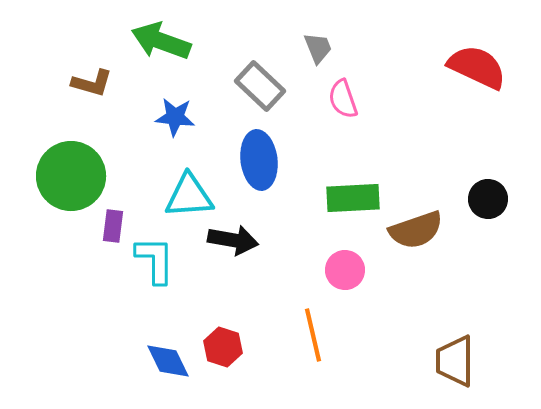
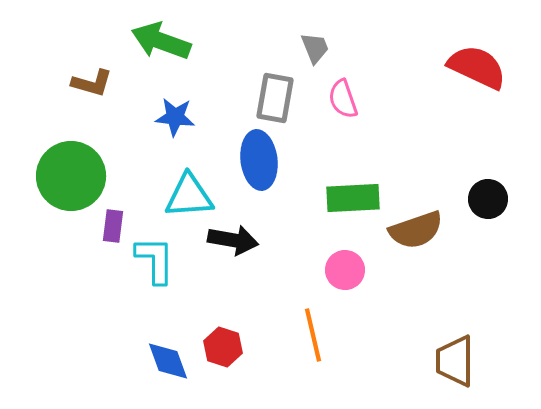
gray trapezoid: moved 3 px left
gray rectangle: moved 15 px right, 12 px down; rotated 57 degrees clockwise
blue diamond: rotated 6 degrees clockwise
